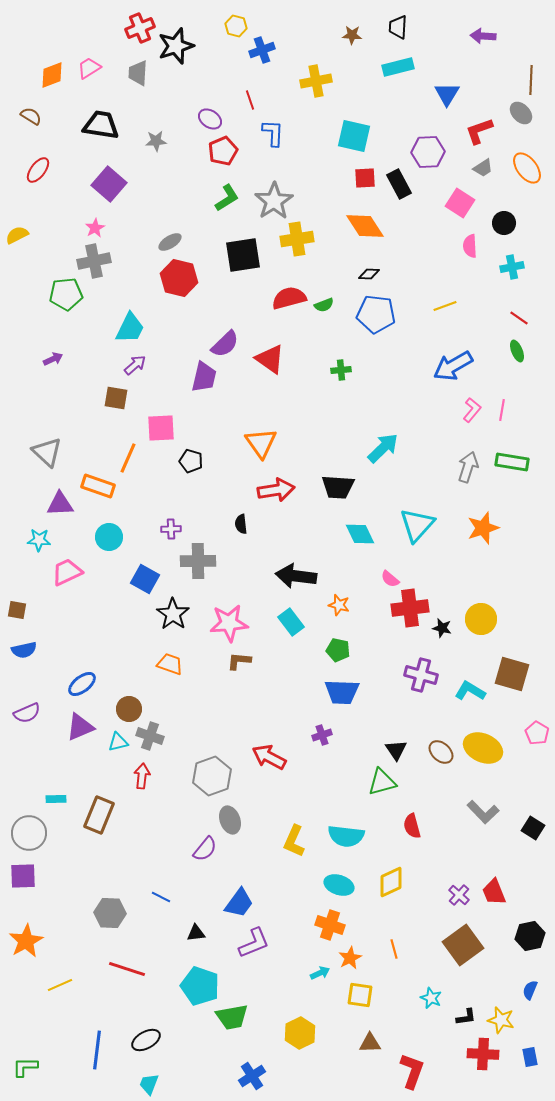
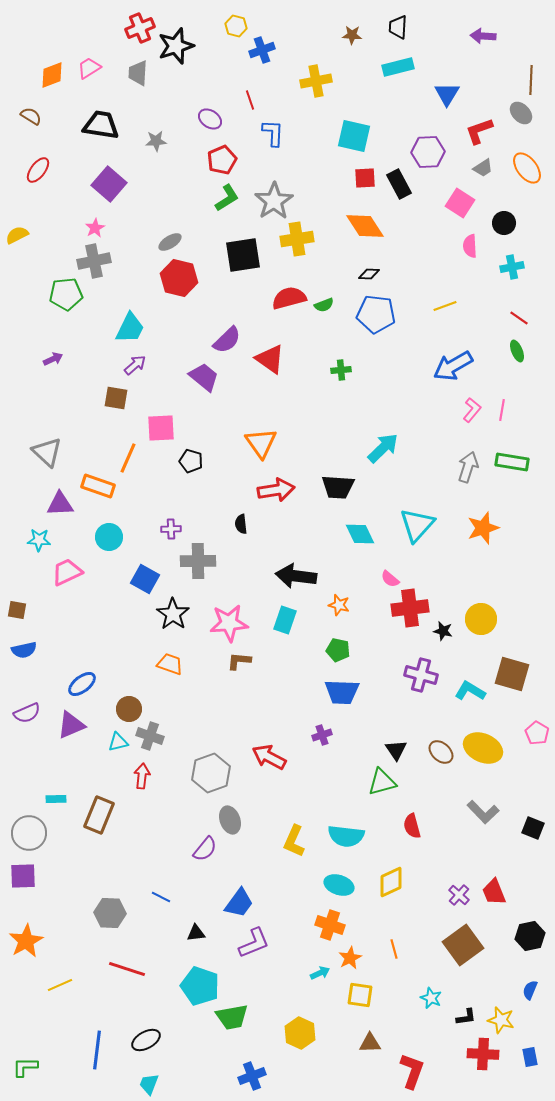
red pentagon at (223, 151): moved 1 px left, 9 px down
purple semicircle at (225, 344): moved 2 px right, 4 px up
purple trapezoid at (204, 377): rotated 64 degrees counterclockwise
cyan rectangle at (291, 622): moved 6 px left, 2 px up; rotated 56 degrees clockwise
black star at (442, 628): moved 1 px right, 3 px down
purple triangle at (80, 727): moved 9 px left, 2 px up
gray hexagon at (212, 776): moved 1 px left, 3 px up
black square at (533, 828): rotated 10 degrees counterclockwise
yellow hexagon at (300, 1033): rotated 8 degrees counterclockwise
blue cross at (252, 1076): rotated 12 degrees clockwise
